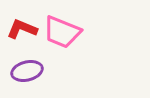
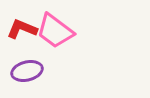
pink trapezoid: moved 7 px left, 1 px up; rotated 15 degrees clockwise
